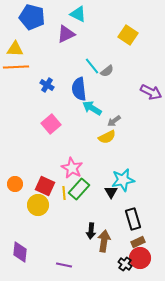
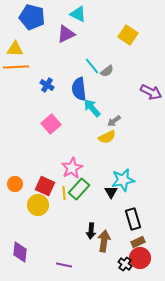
cyan arrow: rotated 18 degrees clockwise
pink star: rotated 15 degrees clockwise
